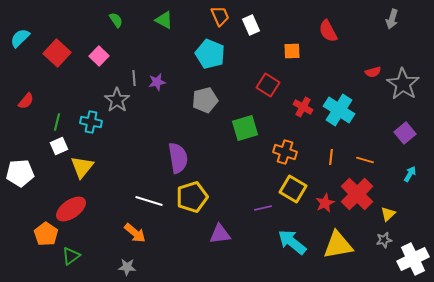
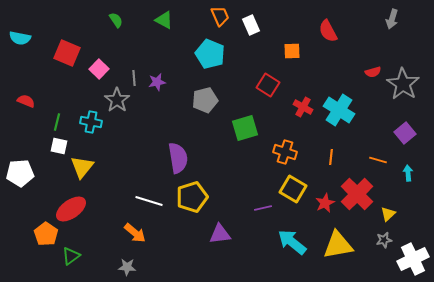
cyan semicircle at (20, 38): rotated 125 degrees counterclockwise
red square at (57, 53): moved 10 px right; rotated 20 degrees counterclockwise
pink square at (99, 56): moved 13 px down
red semicircle at (26, 101): rotated 108 degrees counterclockwise
white square at (59, 146): rotated 36 degrees clockwise
orange line at (365, 160): moved 13 px right
cyan arrow at (410, 174): moved 2 px left, 1 px up; rotated 35 degrees counterclockwise
